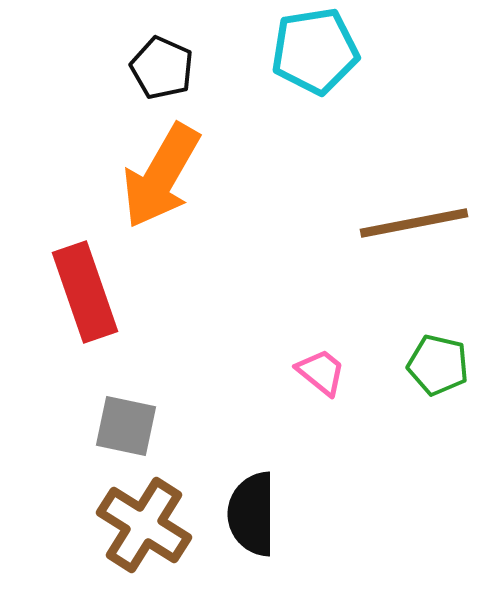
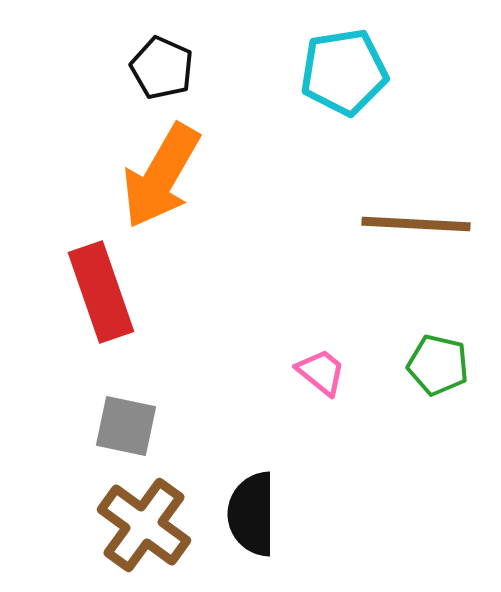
cyan pentagon: moved 29 px right, 21 px down
brown line: moved 2 px right, 1 px down; rotated 14 degrees clockwise
red rectangle: moved 16 px right
brown cross: rotated 4 degrees clockwise
